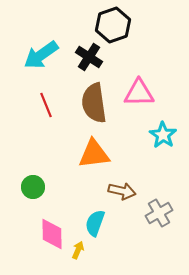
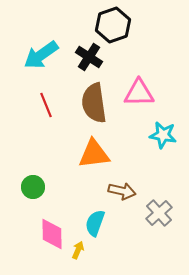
cyan star: rotated 24 degrees counterclockwise
gray cross: rotated 12 degrees counterclockwise
